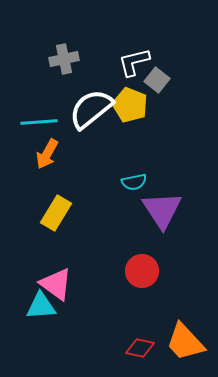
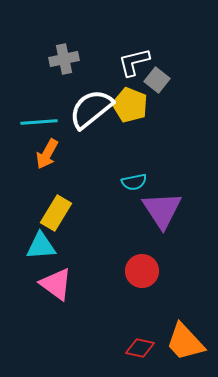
cyan triangle: moved 60 px up
